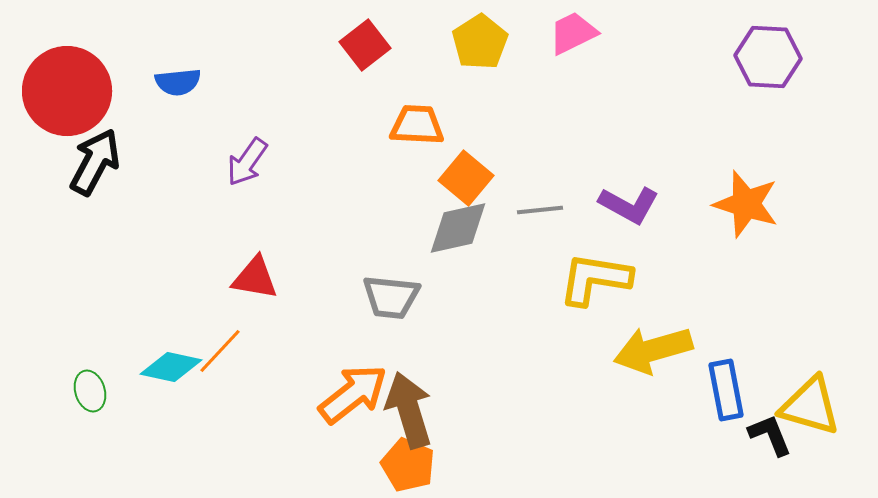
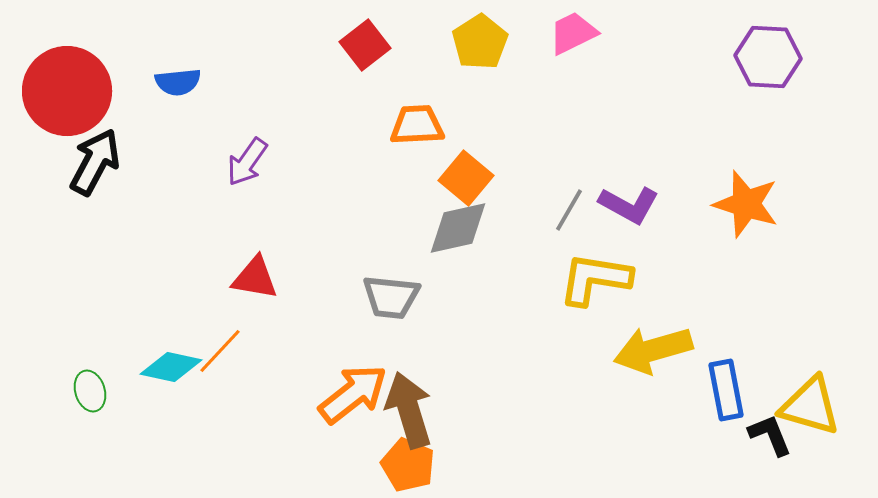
orange trapezoid: rotated 6 degrees counterclockwise
gray line: moved 29 px right; rotated 54 degrees counterclockwise
